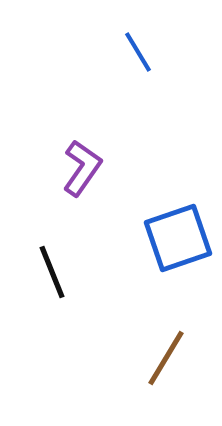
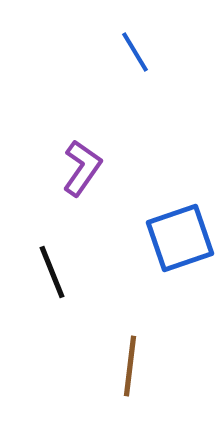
blue line: moved 3 px left
blue square: moved 2 px right
brown line: moved 36 px left, 8 px down; rotated 24 degrees counterclockwise
